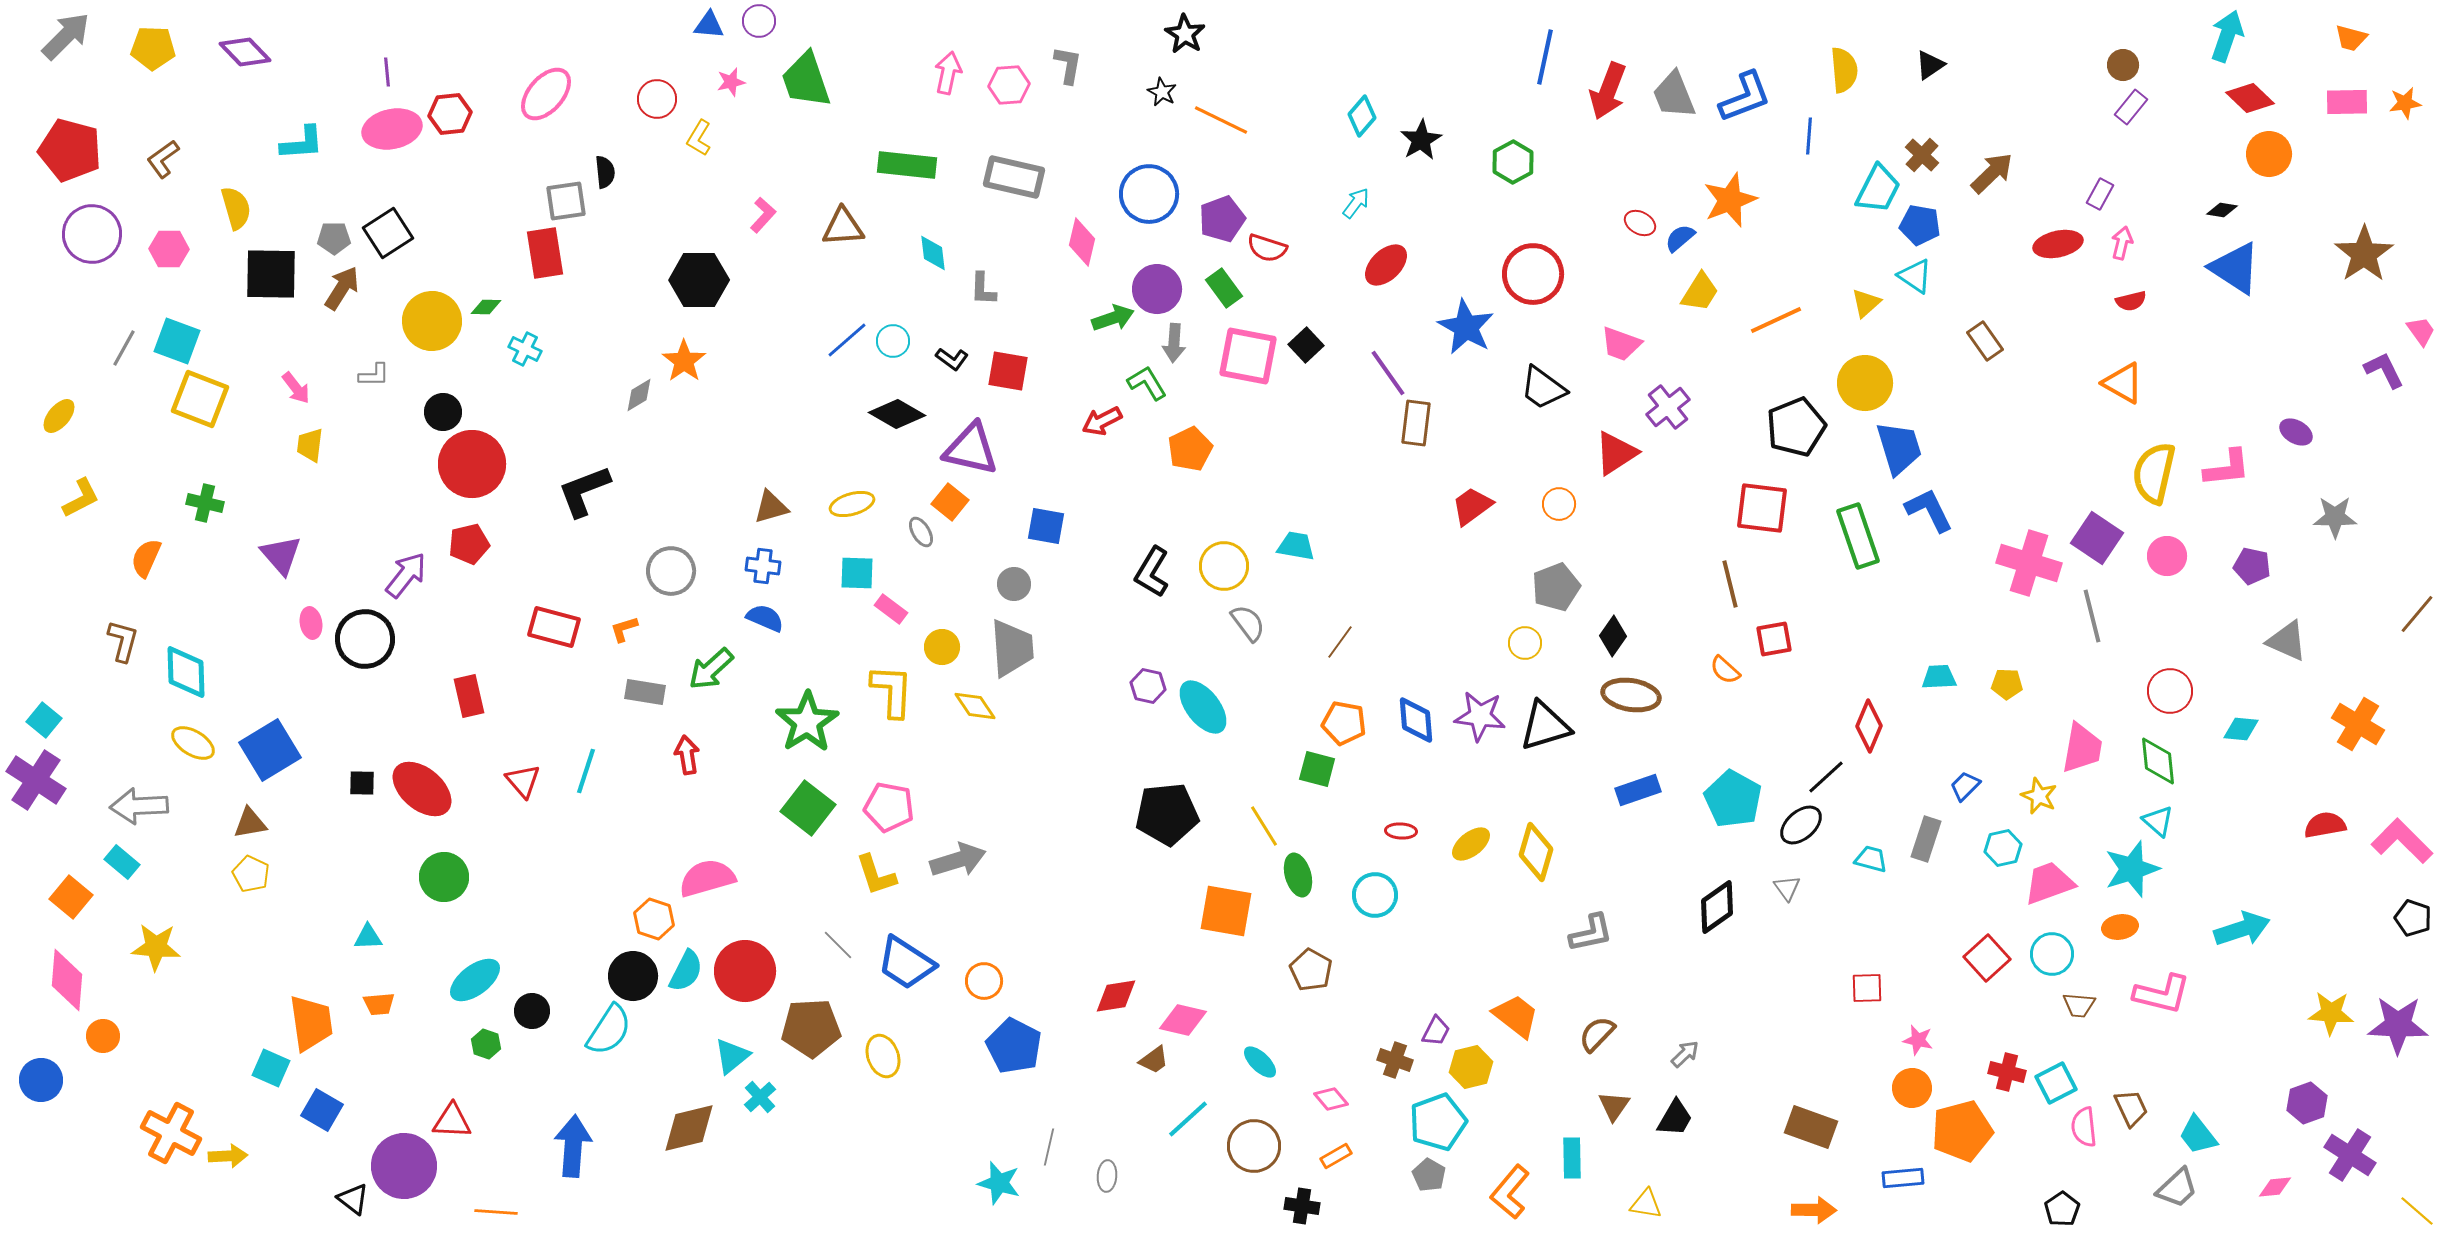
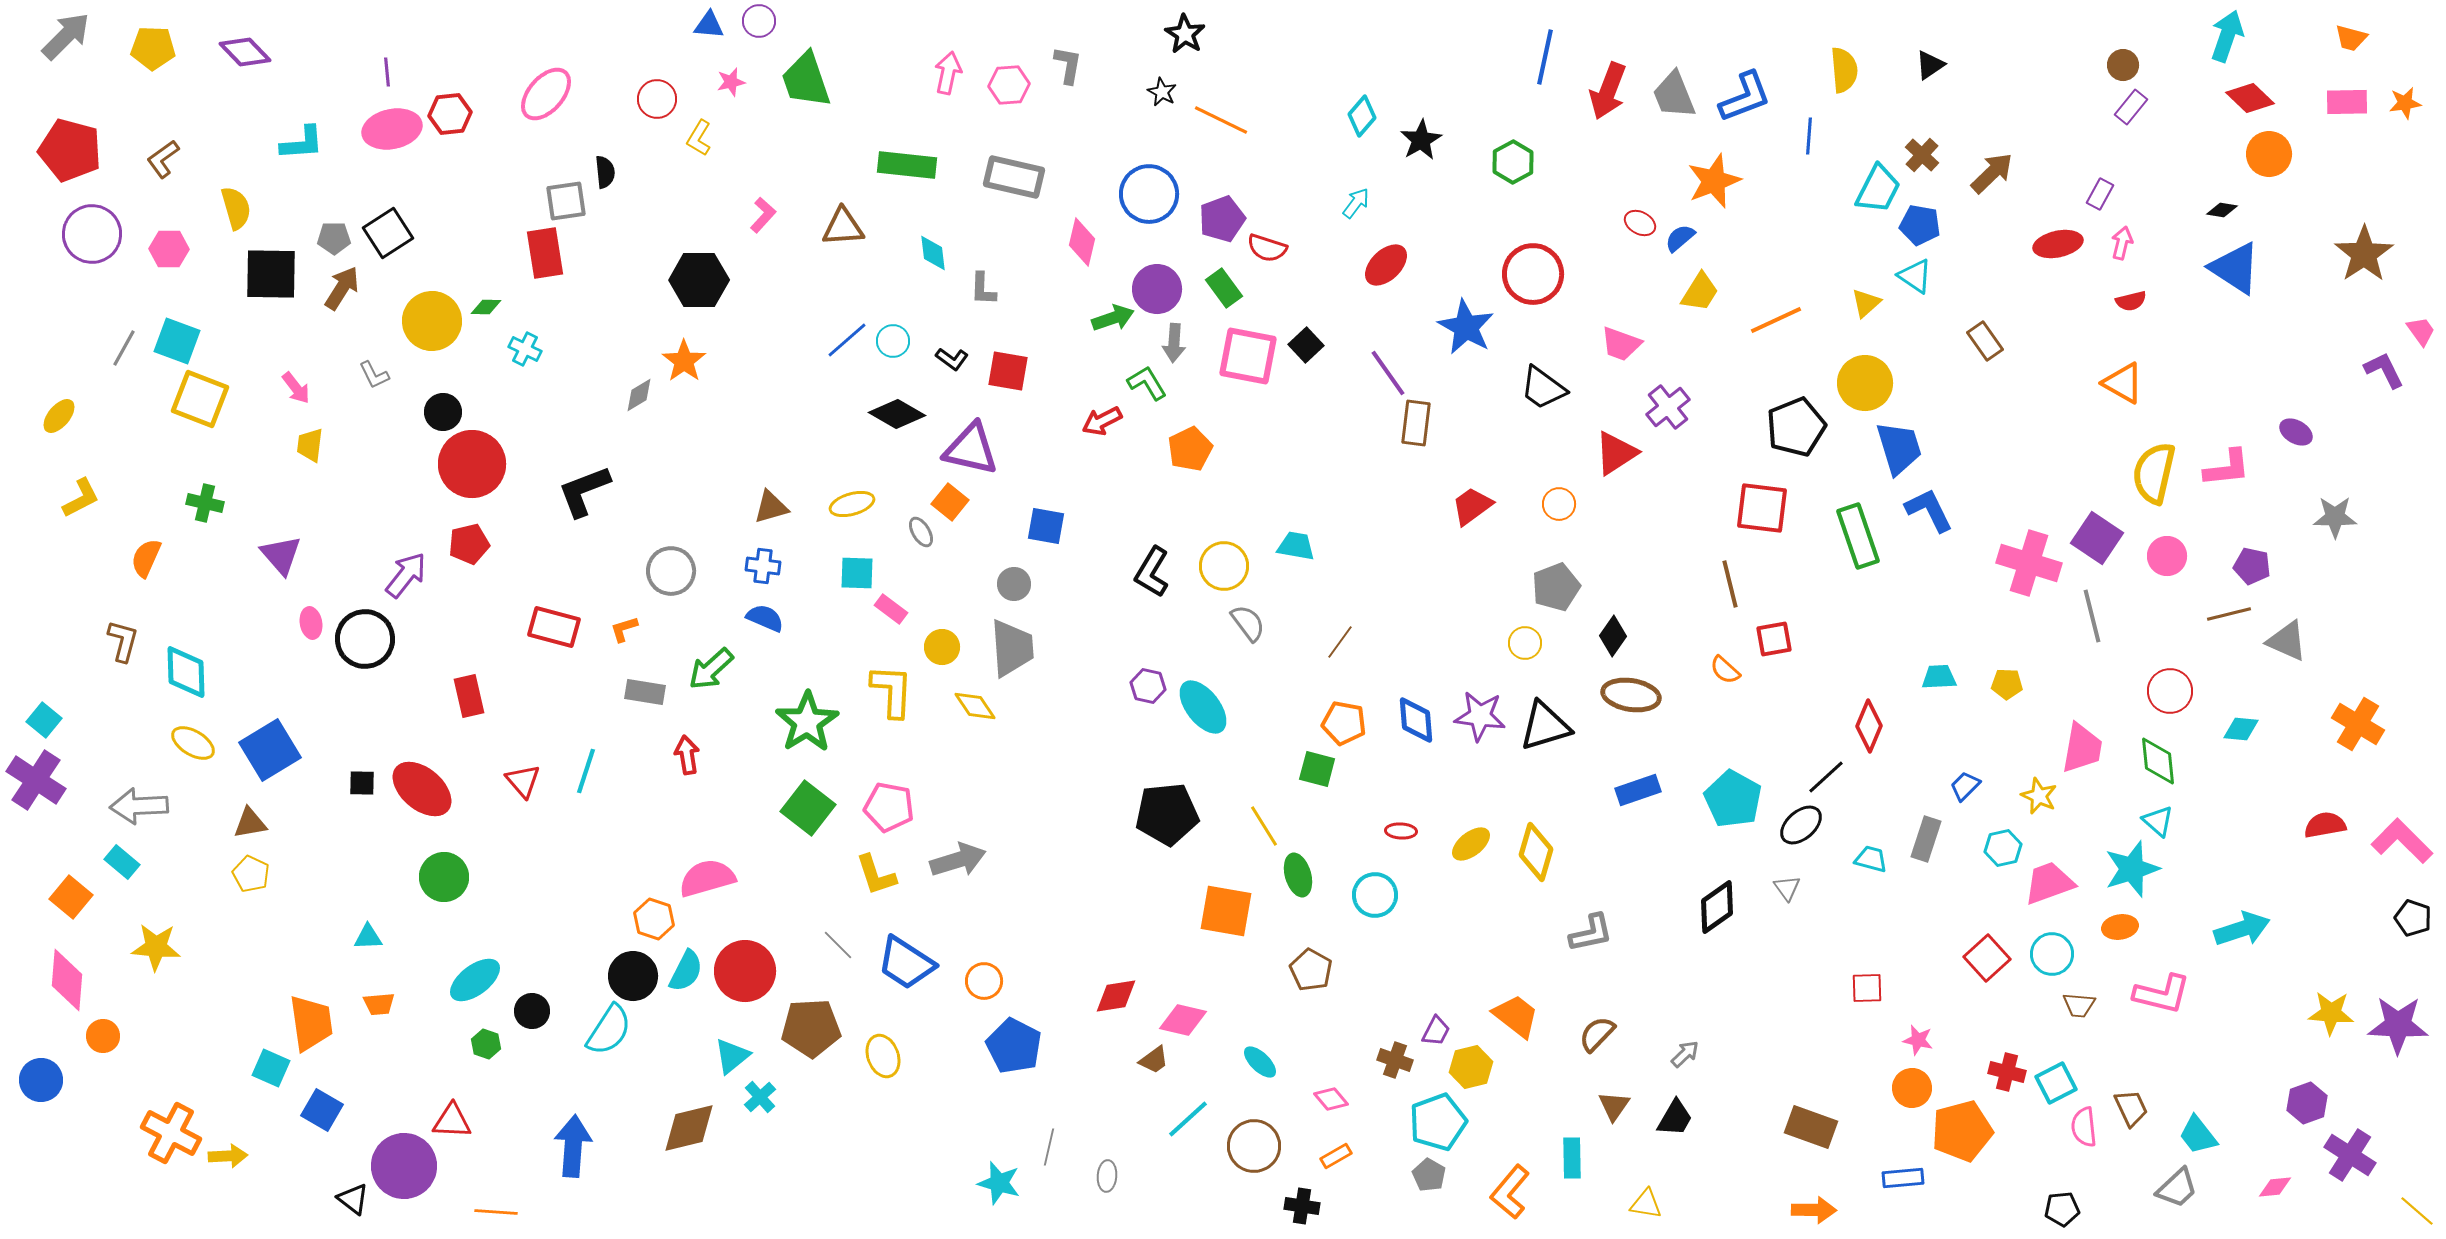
orange star at (1730, 200): moved 16 px left, 19 px up
gray L-shape at (374, 375): rotated 64 degrees clockwise
brown line at (2417, 614): moved 188 px left; rotated 36 degrees clockwise
black pentagon at (2062, 1209): rotated 28 degrees clockwise
